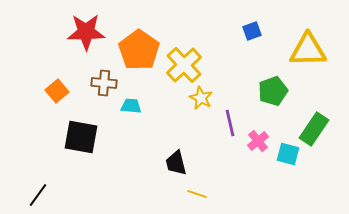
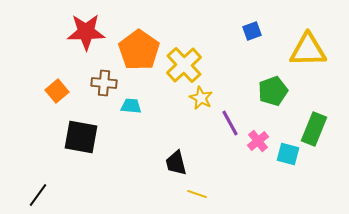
purple line: rotated 16 degrees counterclockwise
green rectangle: rotated 12 degrees counterclockwise
